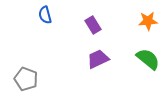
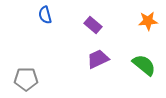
purple rectangle: rotated 18 degrees counterclockwise
green semicircle: moved 4 px left, 6 px down
gray pentagon: rotated 20 degrees counterclockwise
